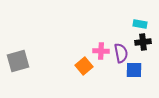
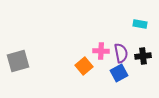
black cross: moved 14 px down
blue square: moved 15 px left, 3 px down; rotated 30 degrees counterclockwise
